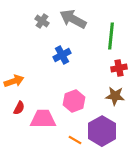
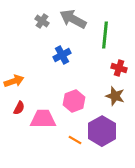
green line: moved 6 px left, 1 px up
red cross: rotated 28 degrees clockwise
brown star: rotated 12 degrees clockwise
